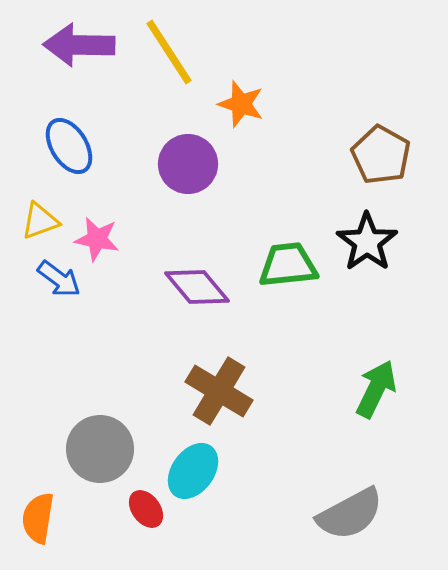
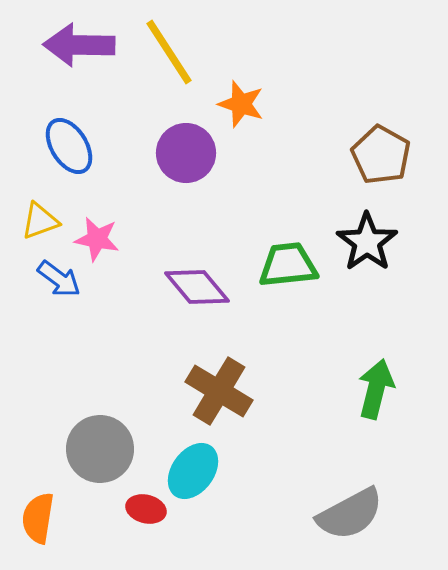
purple circle: moved 2 px left, 11 px up
green arrow: rotated 12 degrees counterclockwise
red ellipse: rotated 39 degrees counterclockwise
